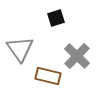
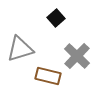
black square: rotated 24 degrees counterclockwise
gray triangle: rotated 48 degrees clockwise
